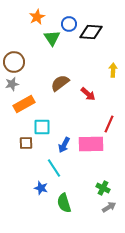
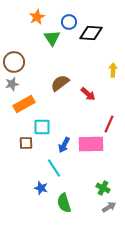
blue circle: moved 2 px up
black diamond: moved 1 px down
